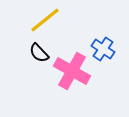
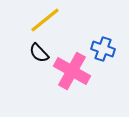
blue cross: rotated 15 degrees counterclockwise
